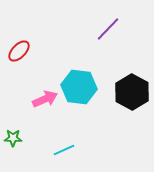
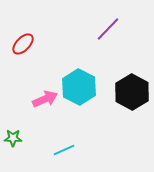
red ellipse: moved 4 px right, 7 px up
cyan hexagon: rotated 20 degrees clockwise
